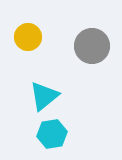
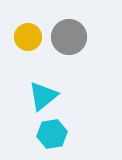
gray circle: moved 23 px left, 9 px up
cyan triangle: moved 1 px left
